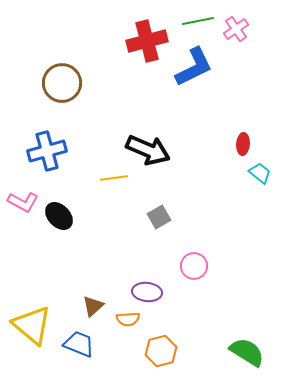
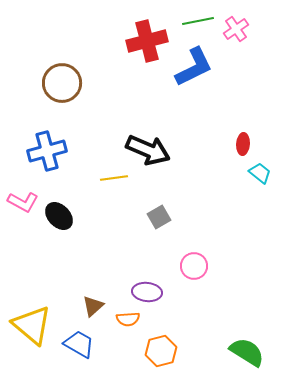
blue trapezoid: rotated 8 degrees clockwise
